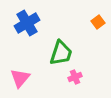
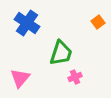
blue cross: rotated 25 degrees counterclockwise
